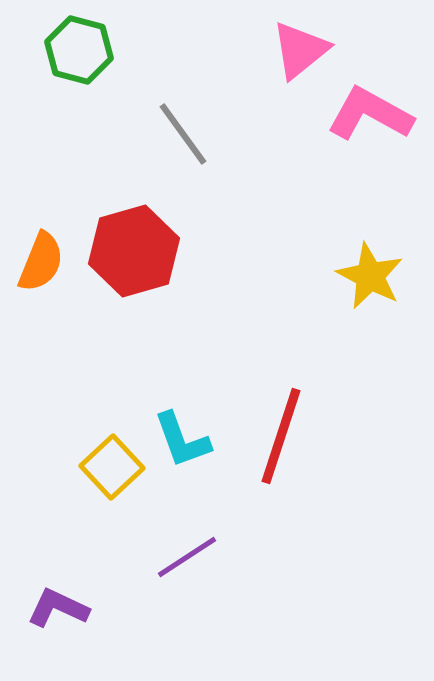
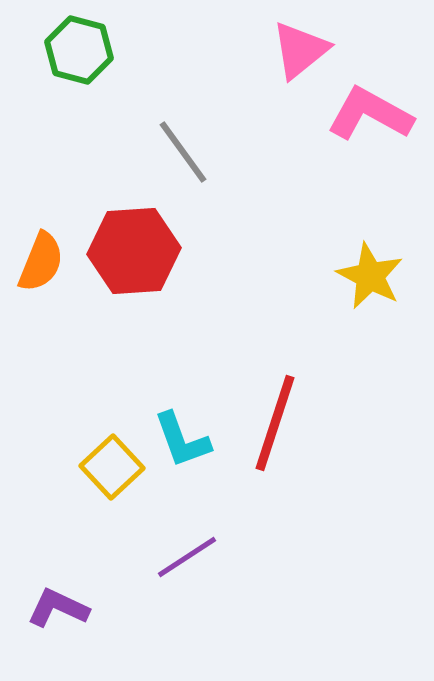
gray line: moved 18 px down
red hexagon: rotated 12 degrees clockwise
red line: moved 6 px left, 13 px up
